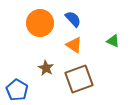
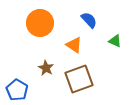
blue semicircle: moved 16 px right, 1 px down
green triangle: moved 2 px right
